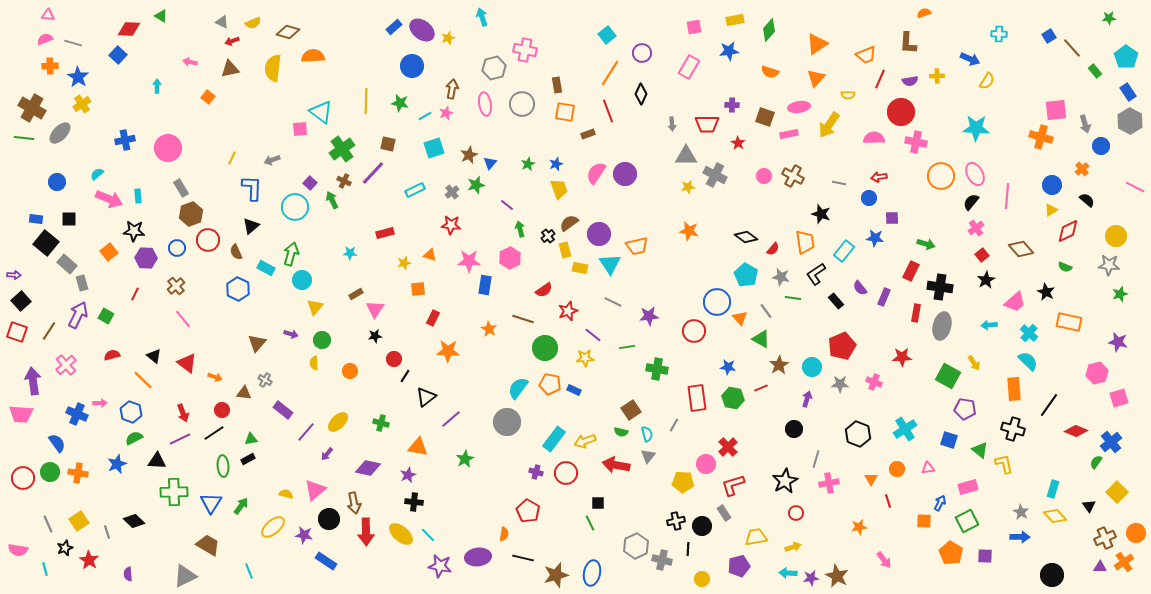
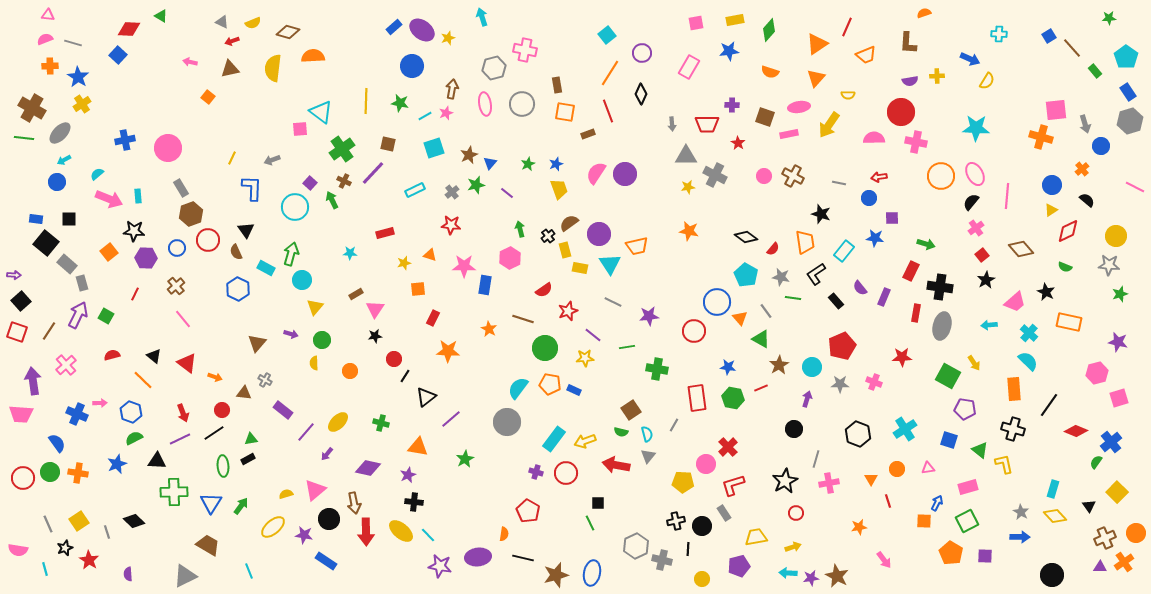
pink square at (694, 27): moved 2 px right, 4 px up
red line at (880, 79): moved 33 px left, 52 px up
cyan arrow at (157, 86): moved 93 px left, 74 px down; rotated 120 degrees counterclockwise
gray hexagon at (1130, 121): rotated 15 degrees clockwise
purple line at (507, 205): moved 12 px up
black triangle at (251, 226): moved 5 px left, 4 px down; rotated 24 degrees counterclockwise
pink star at (469, 261): moved 5 px left, 5 px down
yellow semicircle at (286, 494): rotated 32 degrees counterclockwise
blue arrow at (940, 503): moved 3 px left
yellow ellipse at (401, 534): moved 3 px up
